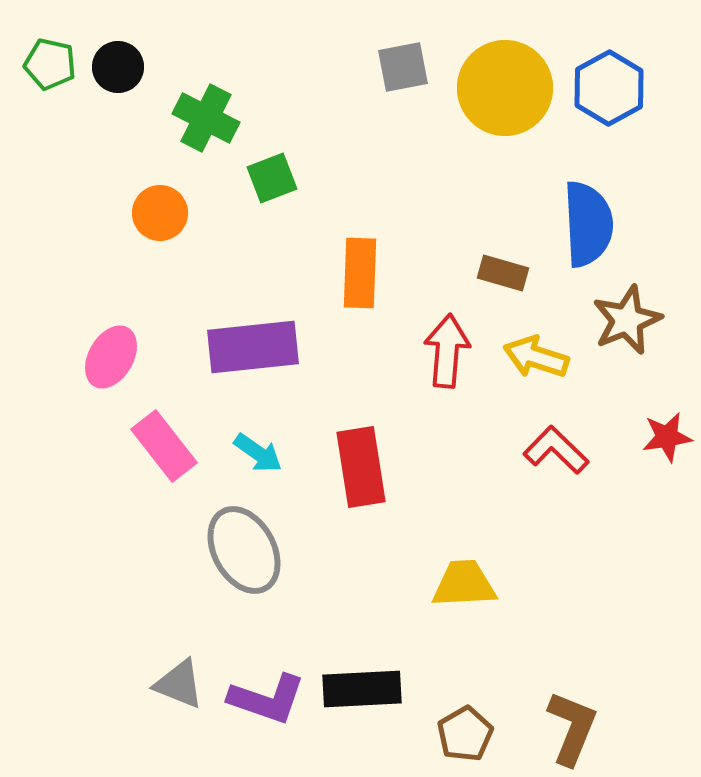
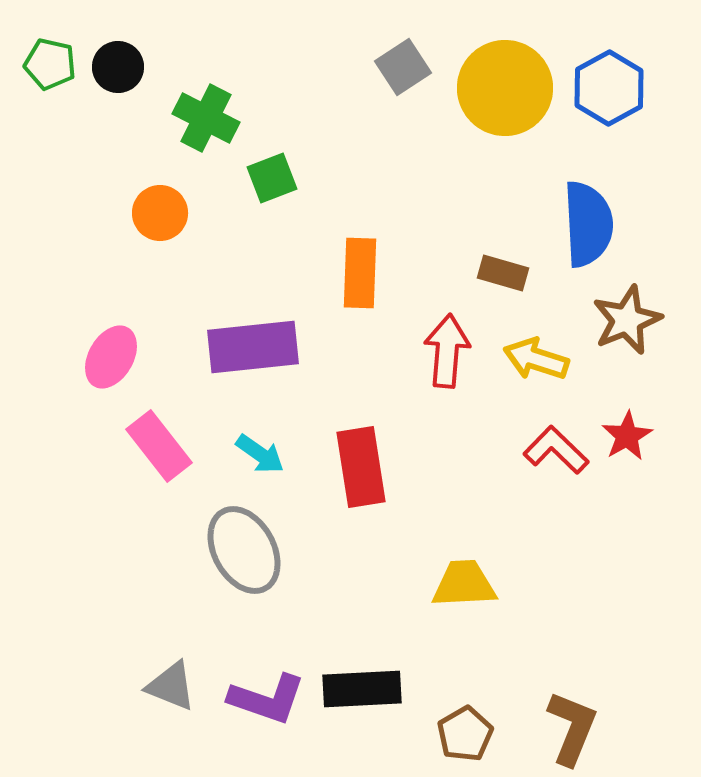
gray square: rotated 22 degrees counterclockwise
yellow arrow: moved 2 px down
red star: moved 40 px left, 1 px up; rotated 21 degrees counterclockwise
pink rectangle: moved 5 px left
cyan arrow: moved 2 px right, 1 px down
gray triangle: moved 8 px left, 2 px down
